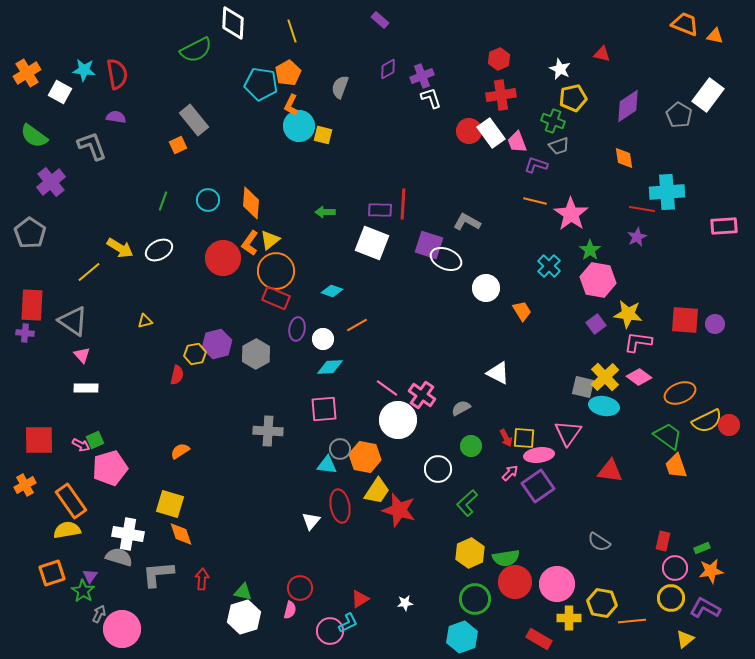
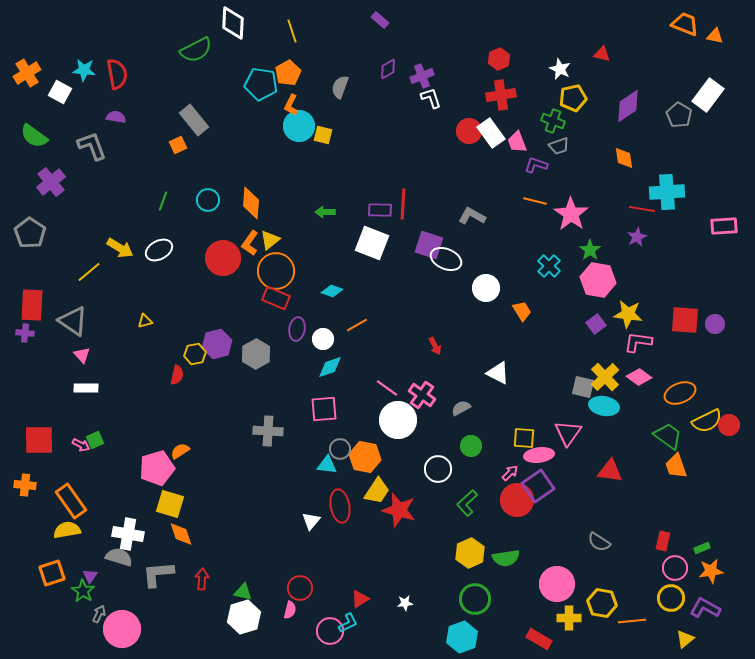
gray L-shape at (467, 222): moved 5 px right, 6 px up
cyan diamond at (330, 367): rotated 16 degrees counterclockwise
red arrow at (506, 438): moved 71 px left, 92 px up
pink pentagon at (110, 468): moved 47 px right
orange cross at (25, 485): rotated 35 degrees clockwise
red circle at (515, 582): moved 2 px right, 82 px up
